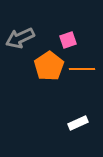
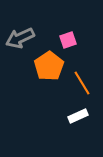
orange line: moved 14 px down; rotated 60 degrees clockwise
white rectangle: moved 7 px up
